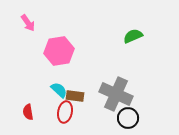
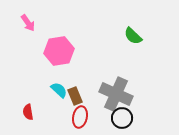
green semicircle: rotated 114 degrees counterclockwise
brown rectangle: rotated 60 degrees clockwise
red ellipse: moved 15 px right, 5 px down
black circle: moved 6 px left
